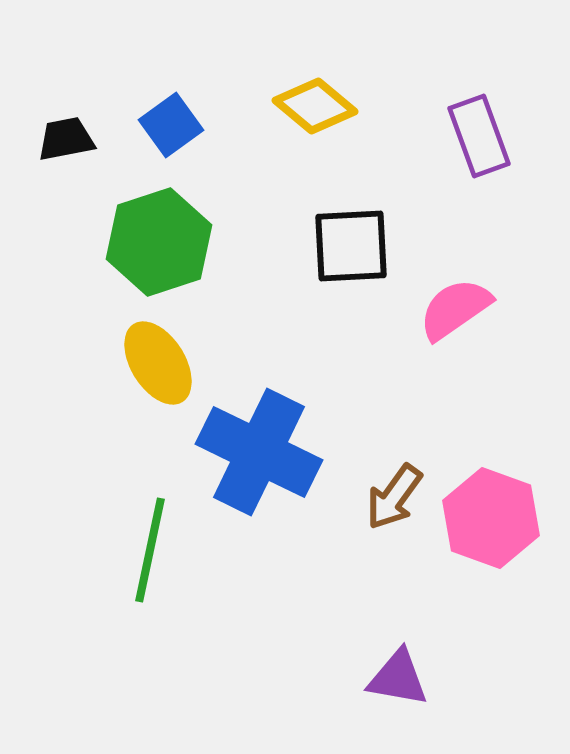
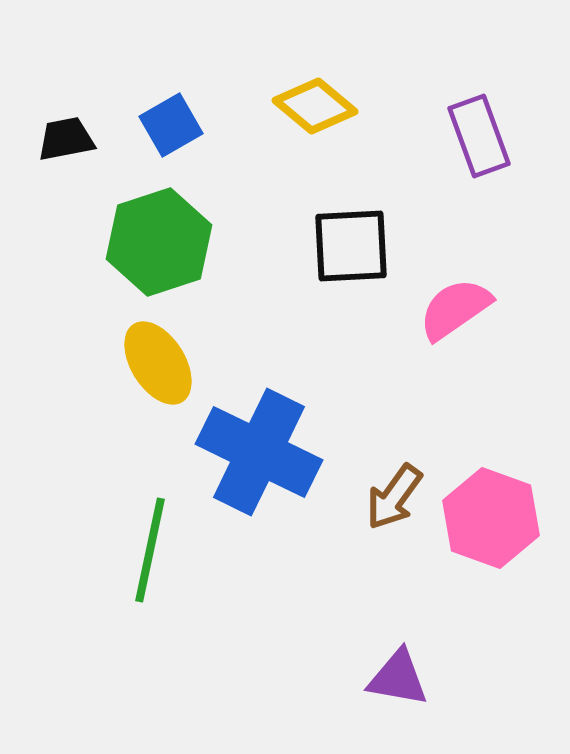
blue square: rotated 6 degrees clockwise
